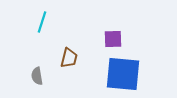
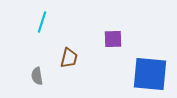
blue square: moved 27 px right
